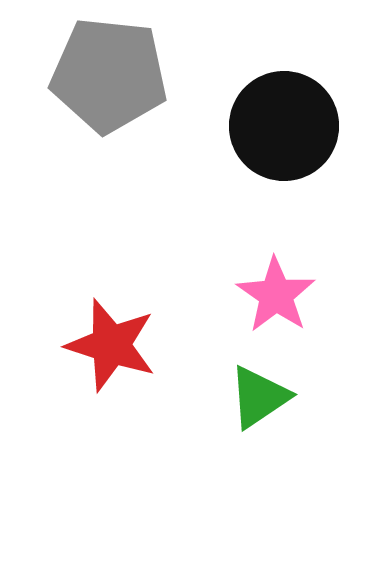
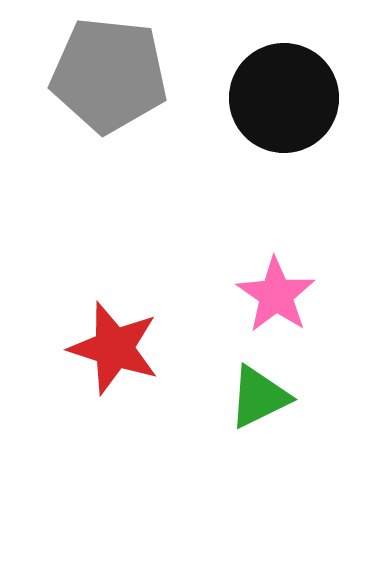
black circle: moved 28 px up
red star: moved 3 px right, 3 px down
green triangle: rotated 8 degrees clockwise
